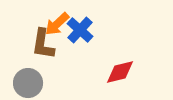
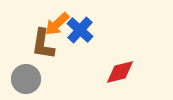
gray circle: moved 2 px left, 4 px up
